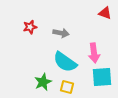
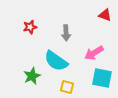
red triangle: moved 2 px down
gray arrow: moved 5 px right; rotated 77 degrees clockwise
pink arrow: rotated 66 degrees clockwise
cyan semicircle: moved 9 px left, 1 px up
cyan square: moved 1 px down; rotated 15 degrees clockwise
green star: moved 11 px left, 6 px up
